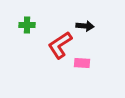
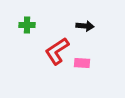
red L-shape: moved 3 px left, 6 px down
